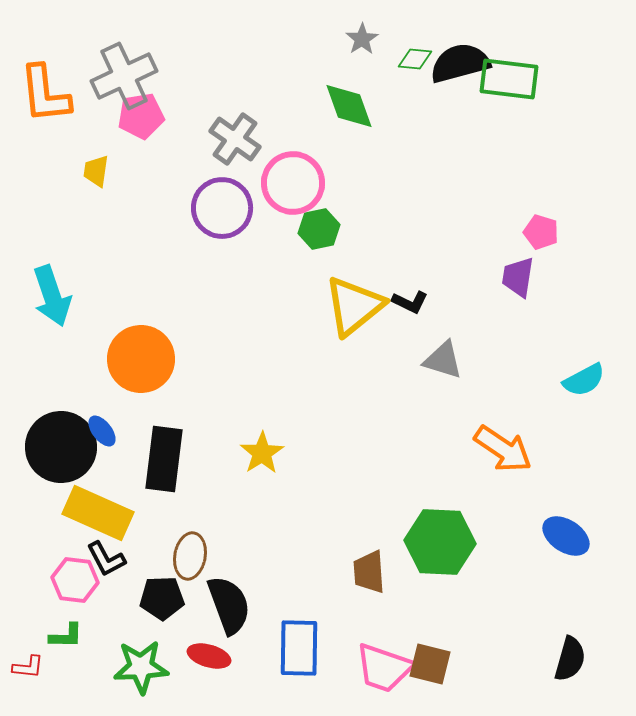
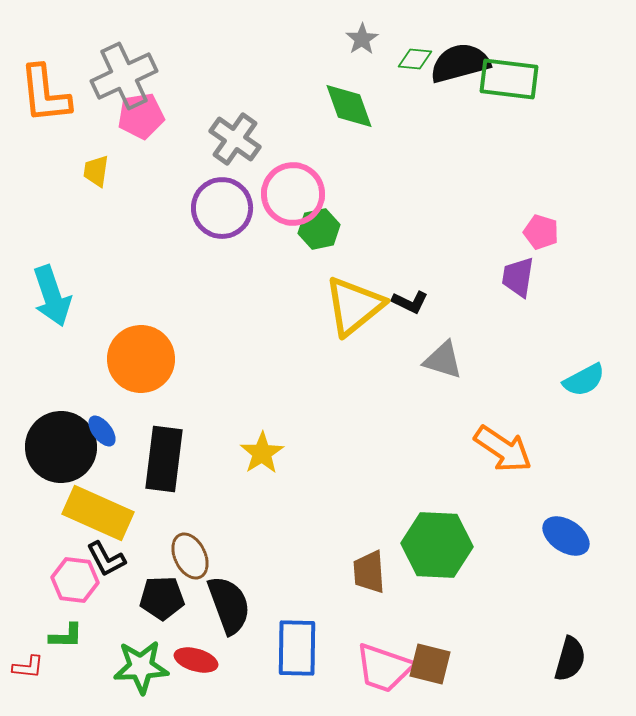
pink circle at (293, 183): moved 11 px down
green hexagon at (440, 542): moved 3 px left, 3 px down
brown ellipse at (190, 556): rotated 36 degrees counterclockwise
blue rectangle at (299, 648): moved 2 px left
red ellipse at (209, 656): moved 13 px left, 4 px down
